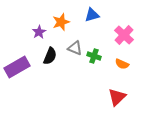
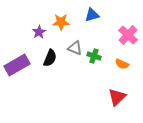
orange star: rotated 18 degrees clockwise
pink cross: moved 4 px right
black semicircle: moved 2 px down
purple rectangle: moved 2 px up
